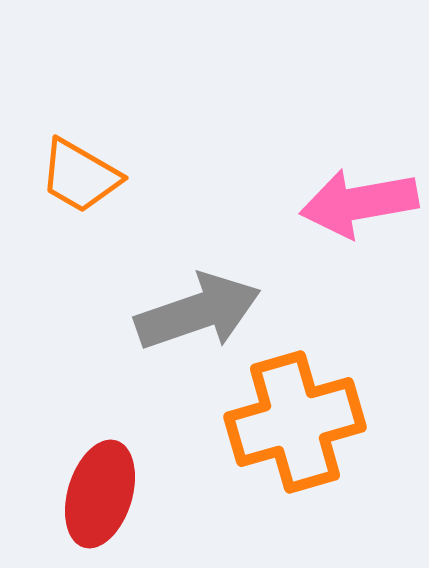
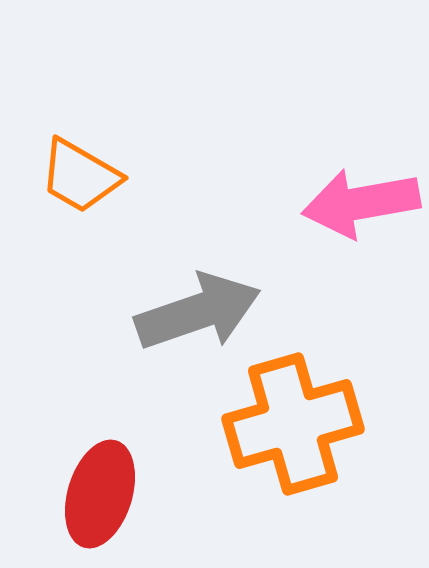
pink arrow: moved 2 px right
orange cross: moved 2 px left, 2 px down
